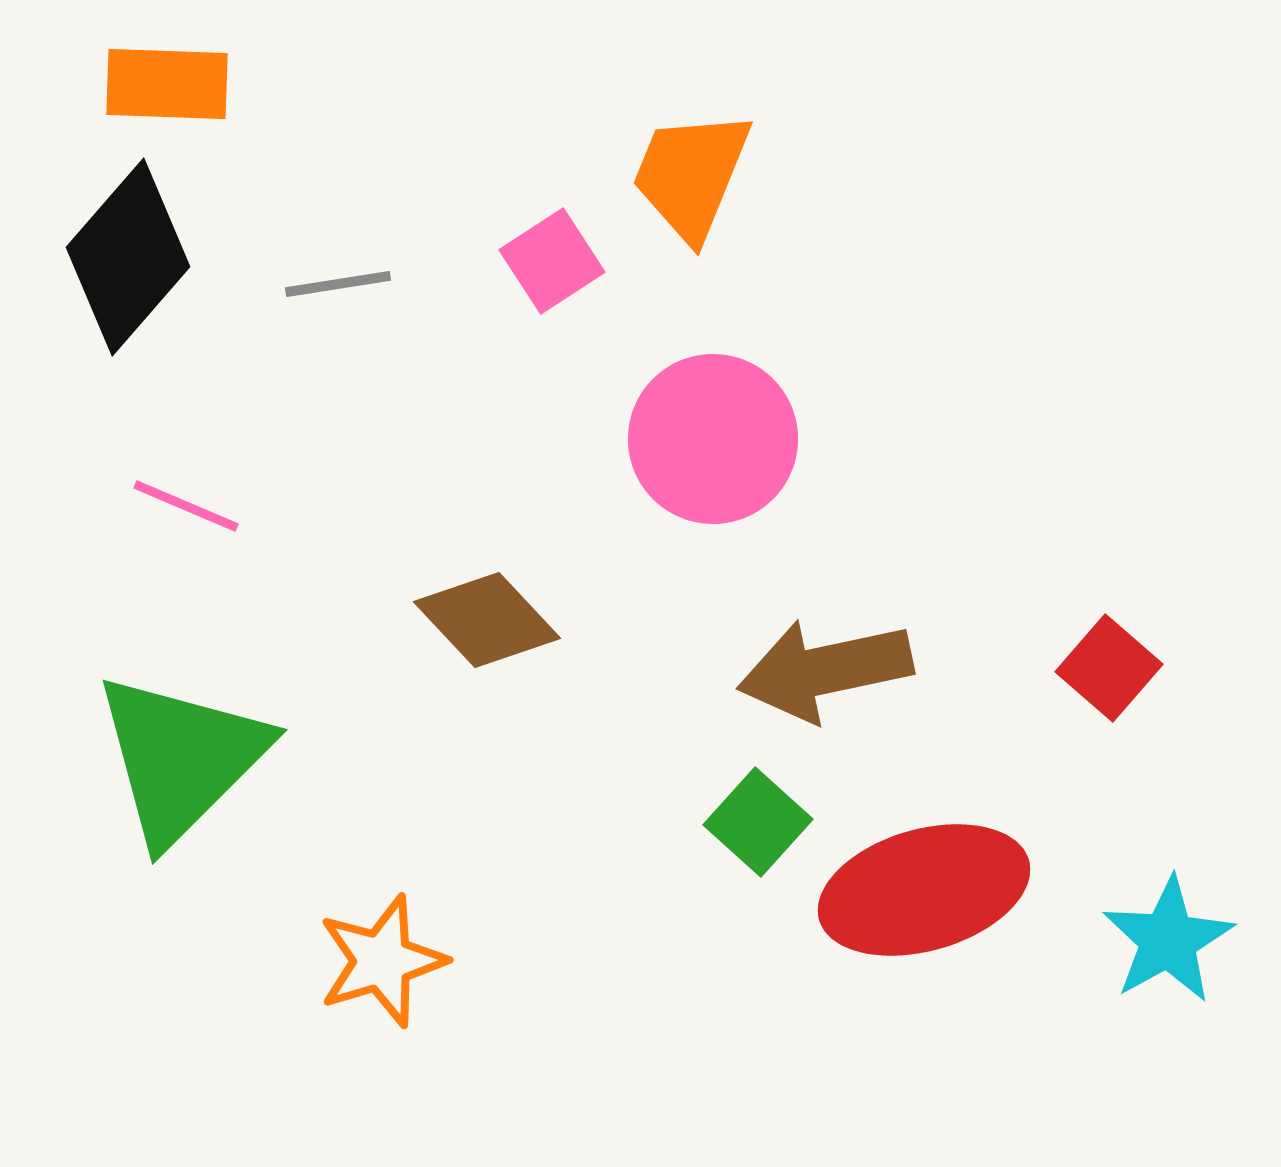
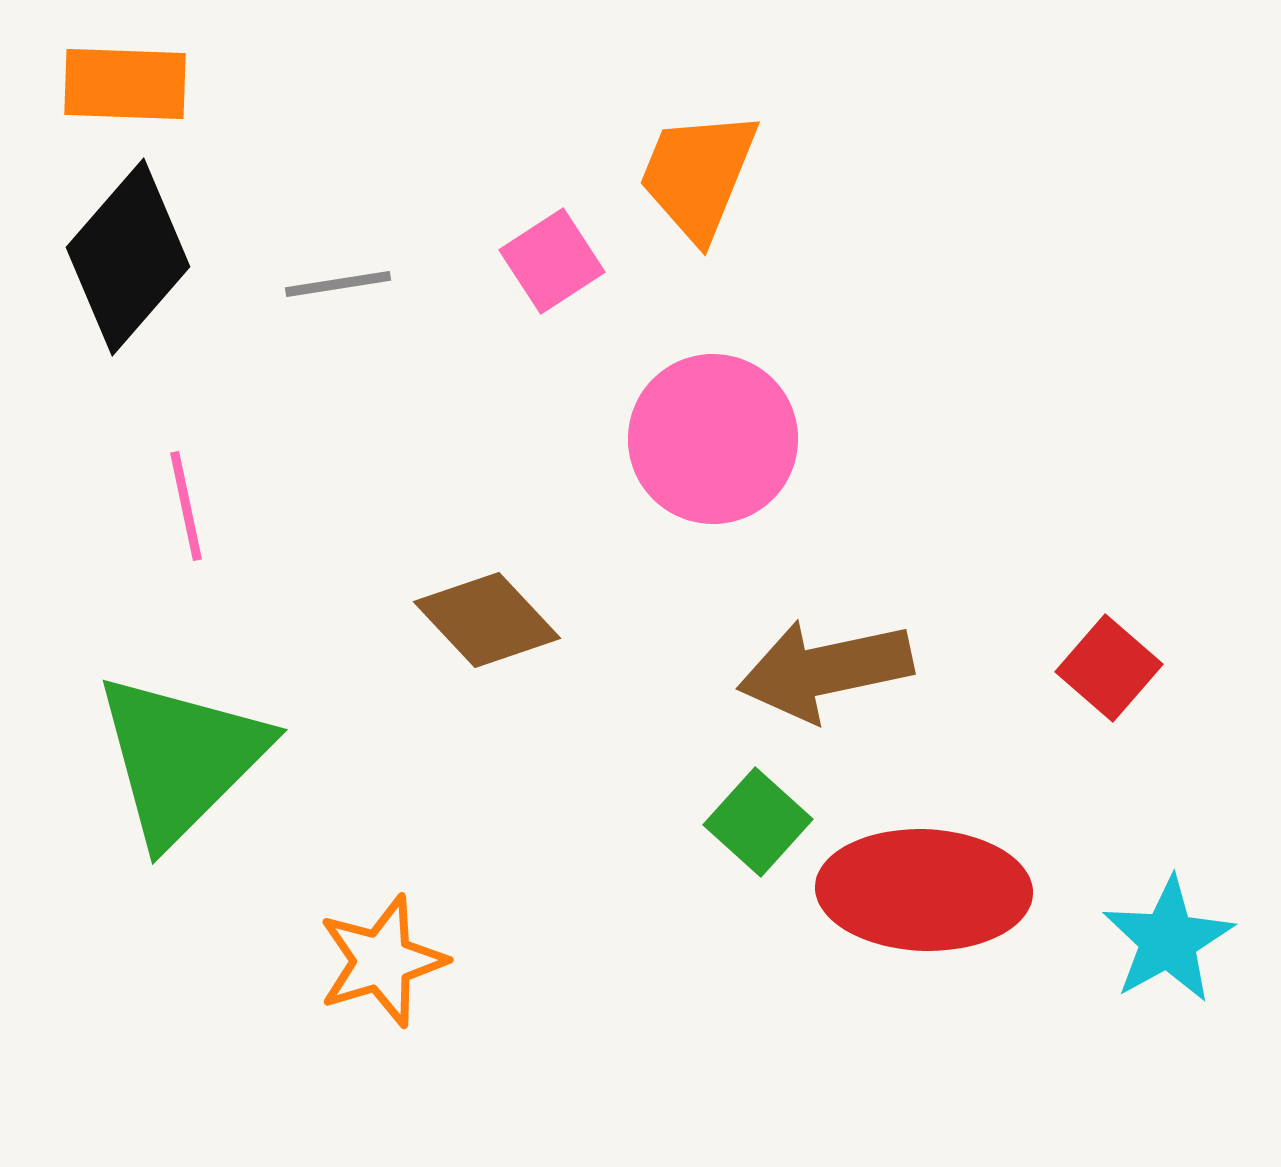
orange rectangle: moved 42 px left
orange trapezoid: moved 7 px right
pink line: rotated 55 degrees clockwise
red ellipse: rotated 18 degrees clockwise
